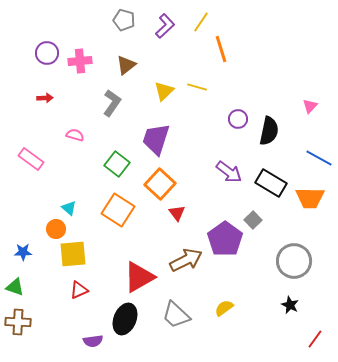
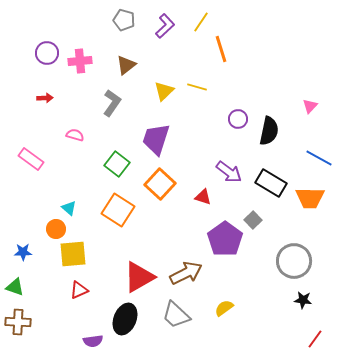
red triangle at (177, 213): moved 26 px right, 16 px up; rotated 36 degrees counterclockwise
brown arrow at (186, 260): moved 13 px down
black star at (290, 305): moved 13 px right, 5 px up; rotated 18 degrees counterclockwise
